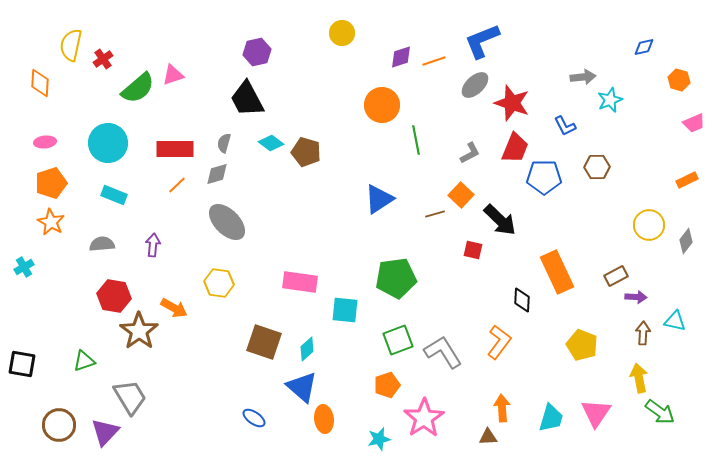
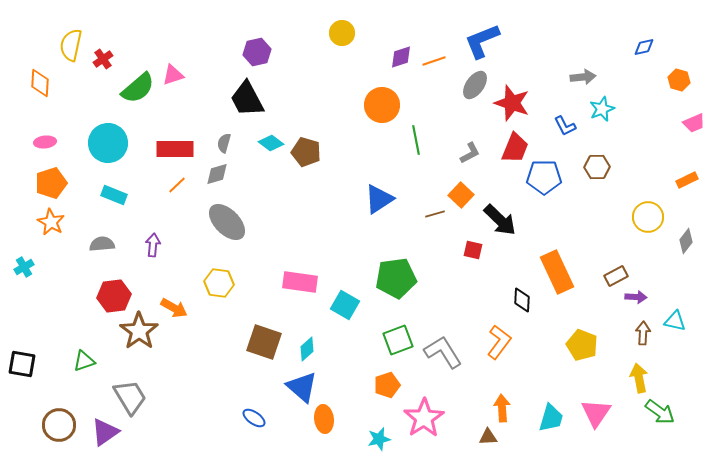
gray ellipse at (475, 85): rotated 12 degrees counterclockwise
cyan star at (610, 100): moved 8 px left, 9 px down
yellow circle at (649, 225): moved 1 px left, 8 px up
red hexagon at (114, 296): rotated 16 degrees counterclockwise
cyan square at (345, 310): moved 5 px up; rotated 24 degrees clockwise
purple triangle at (105, 432): rotated 12 degrees clockwise
